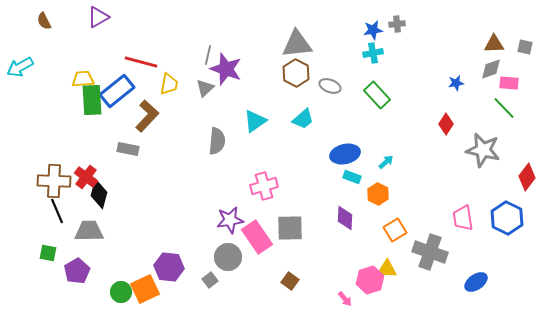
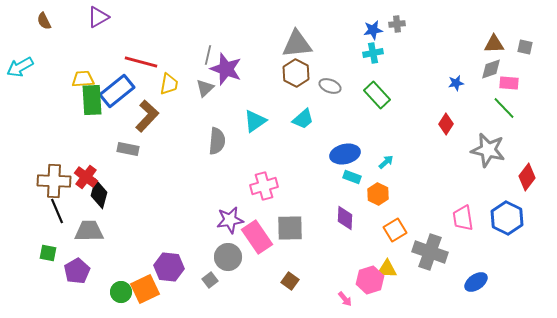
gray star at (483, 150): moved 5 px right
